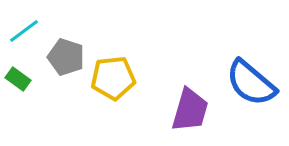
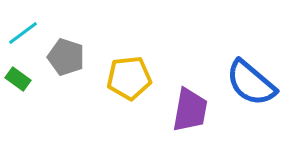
cyan line: moved 1 px left, 2 px down
yellow pentagon: moved 16 px right
purple trapezoid: rotated 6 degrees counterclockwise
